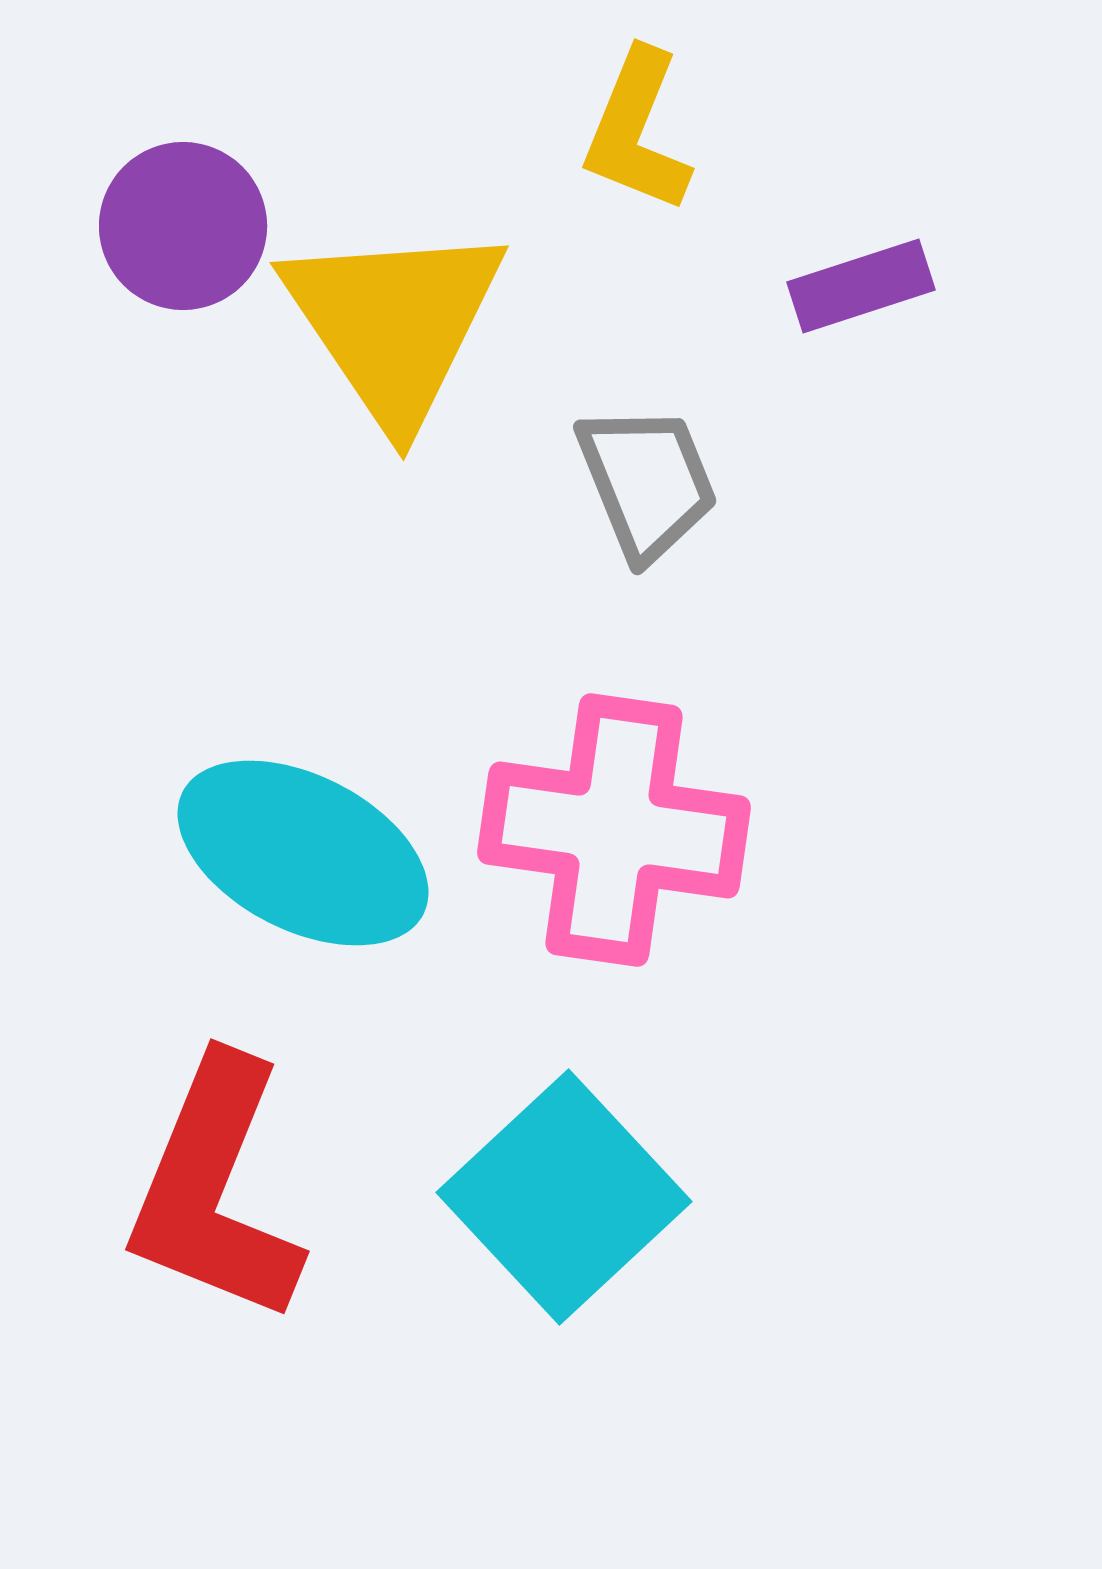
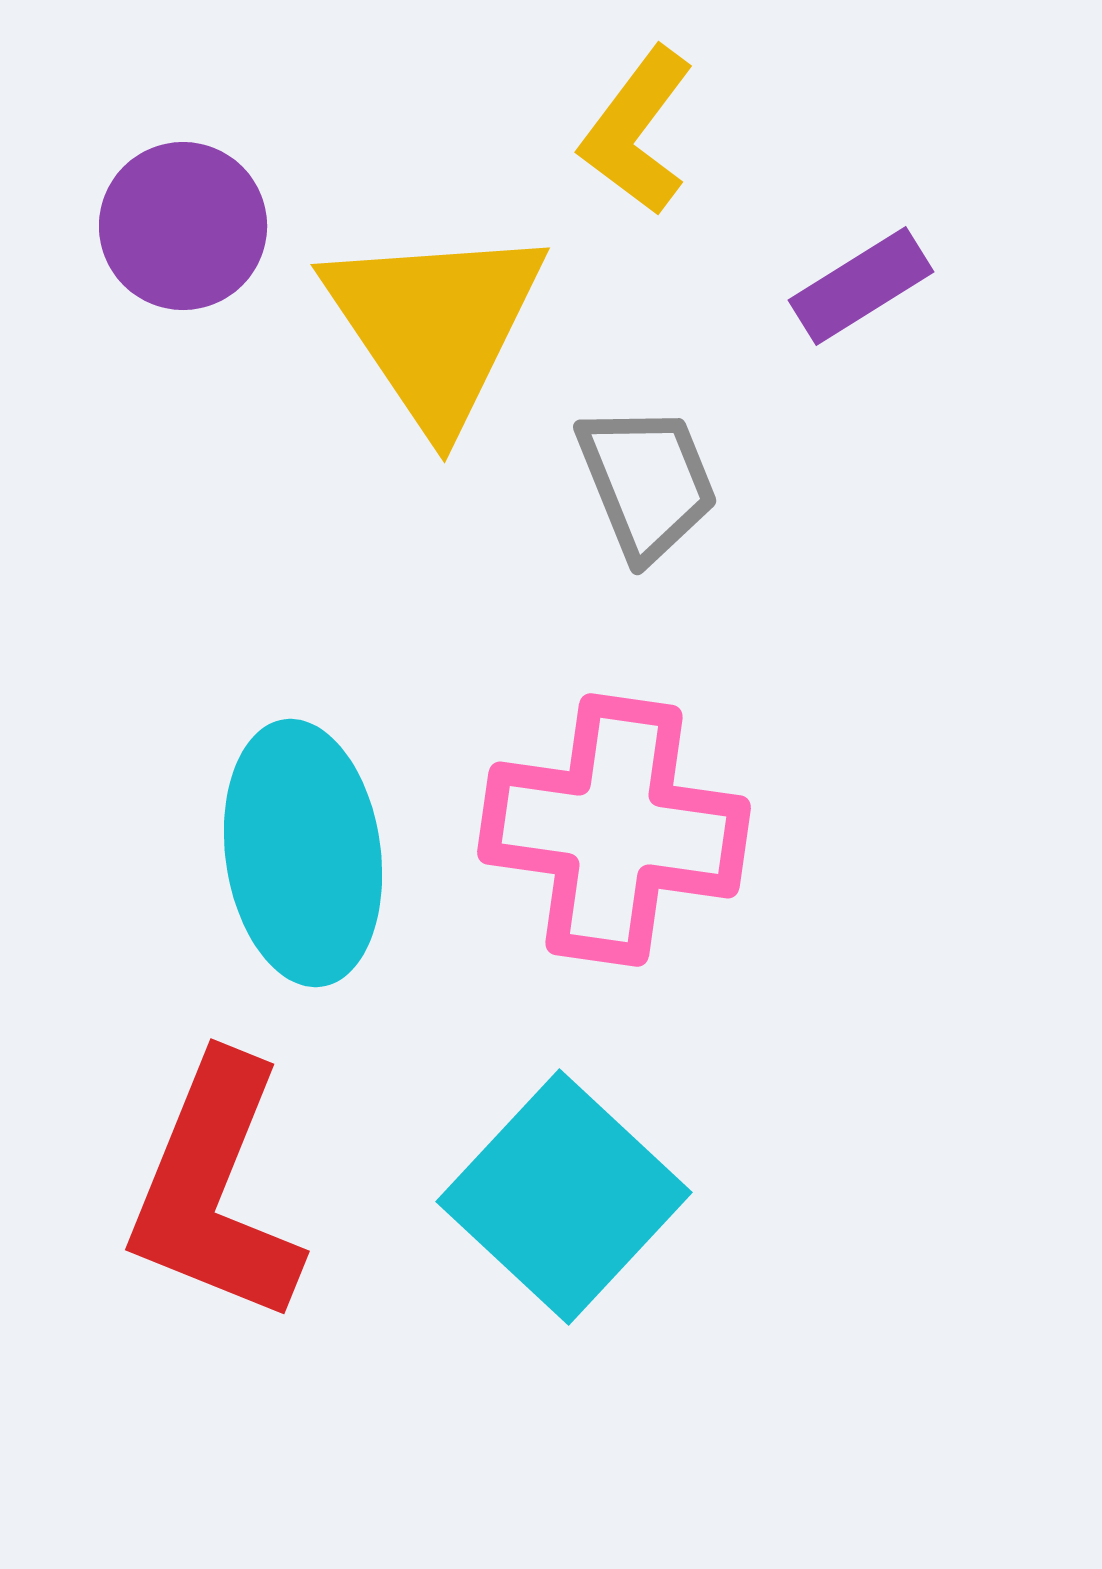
yellow L-shape: rotated 15 degrees clockwise
purple rectangle: rotated 14 degrees counterclockwise
yellow triangle: moved 41 px right, 2 px down
cyan ellipse: rotated 55 degrees clockwise
cyan square: rotated 4 degrees counterclockwise
